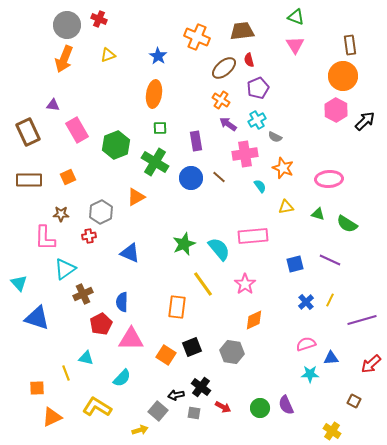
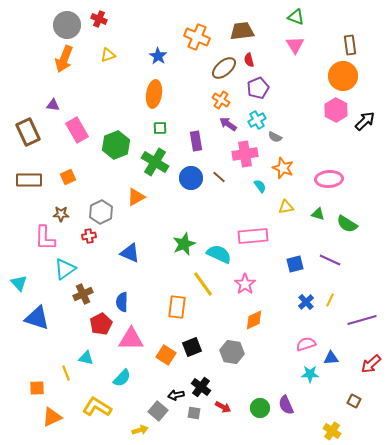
cyan semicircle at (219, 249): moved 5 px down; rotated 25 degrees counterclockwise
